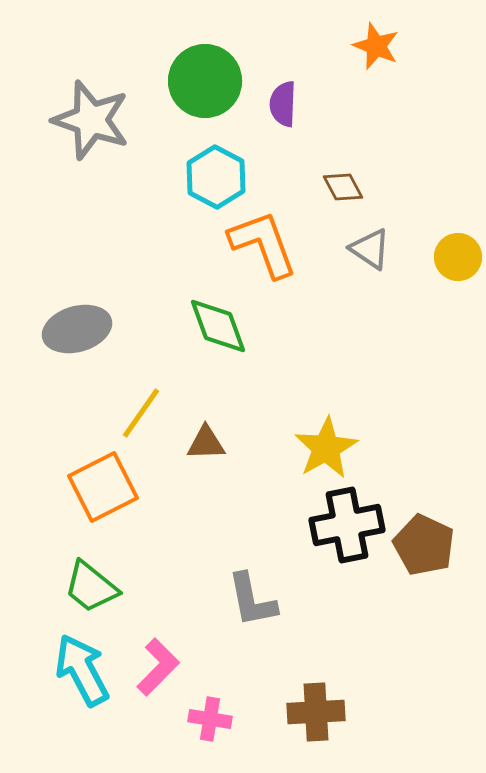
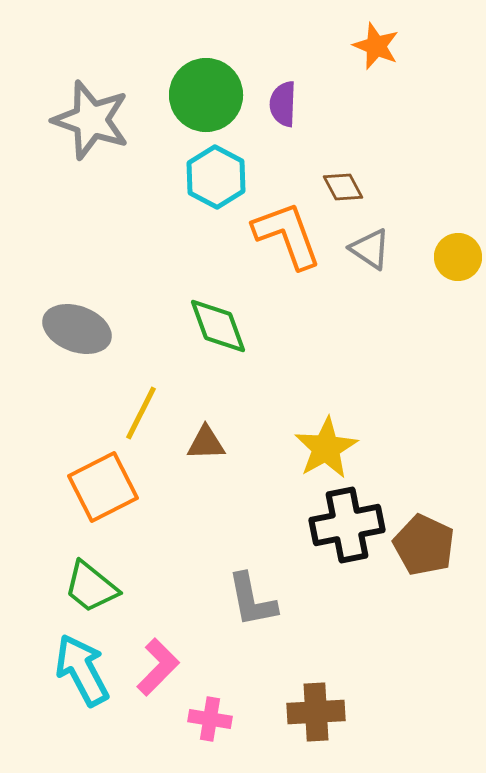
green circle: moved 1 px right, 14 px down
orange L-shape: moved 24 px right, 9 px up
gray ellipse: rotated 36 degrees clockwise
yellow line: rotated 8 degrees counterclockwise
